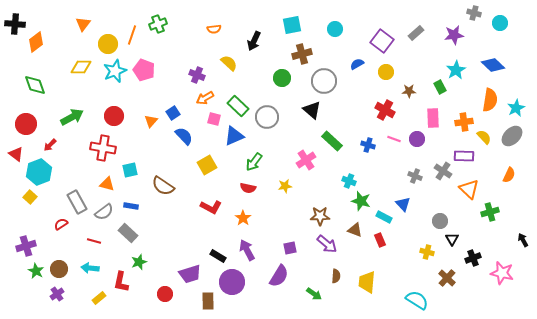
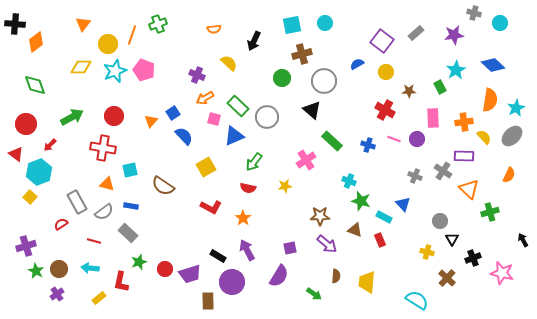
cyan circle at (335, 29): moved 10 px left, 6 px up
yellow square at (207, 165): moved 1 px left, 2 px down
red circle at (165, 294): moved 25 px up
